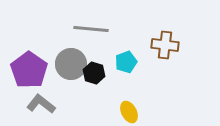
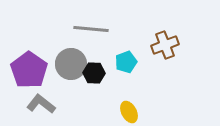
brown cross: rotated 28 degrees counterclockwise
black hexagon: rotated 15 degrees counterclockwise
